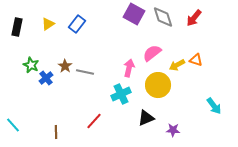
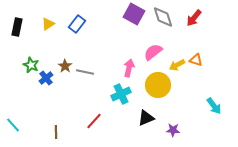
pink semicircle: moved 1 px right, 1 px up
